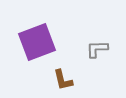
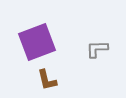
brown L-shape: moved 16 px left
